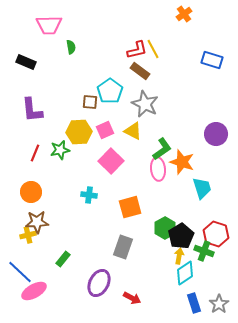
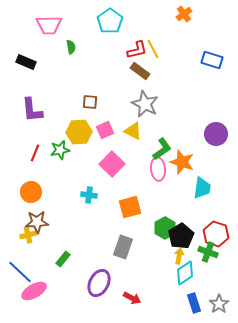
cyan pentagon at (110, 91): moved 70 px up
pink square at (111, 161): moved 1 px right, 3 px down
cyan trapezoid at (202, 188): rotated 25 degrees clockwise
green cross at (204, 251): moved 4 px right, 1 px down
